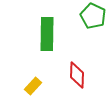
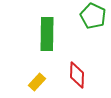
yellow rectangle: moved 4 px right, 4 px up
